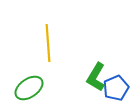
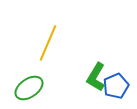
yellow line: rotated 27 degrees clockwise
blue pentagon: moved 2 px up
